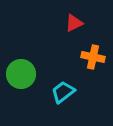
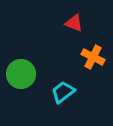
red triangle: rotated 48 degrees clockwise
orange cross: rotated 15 degrees clockwise
